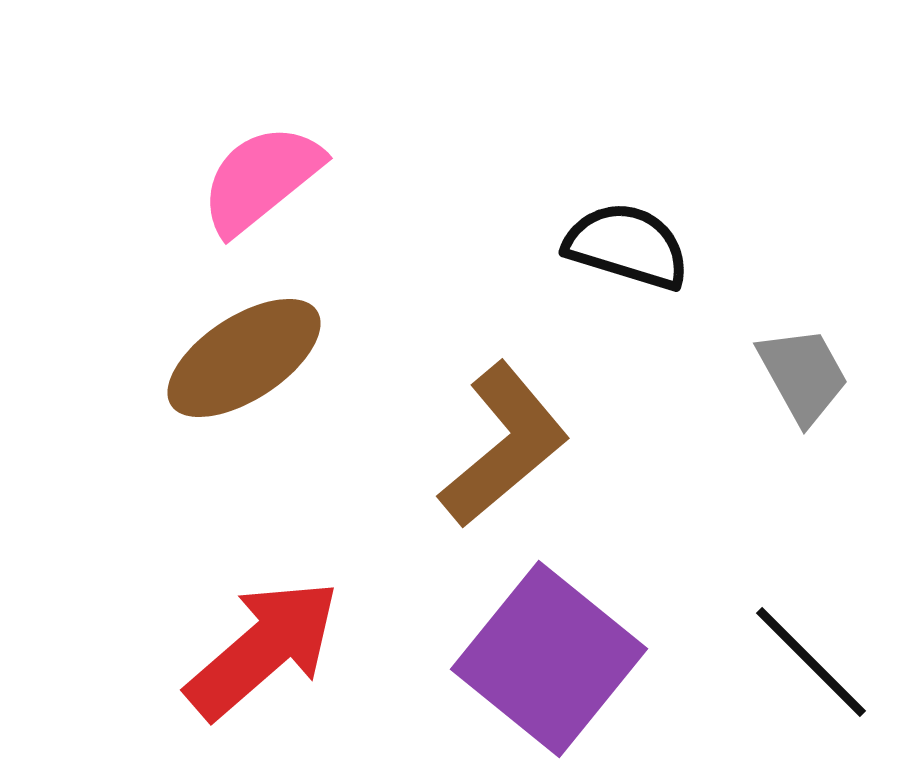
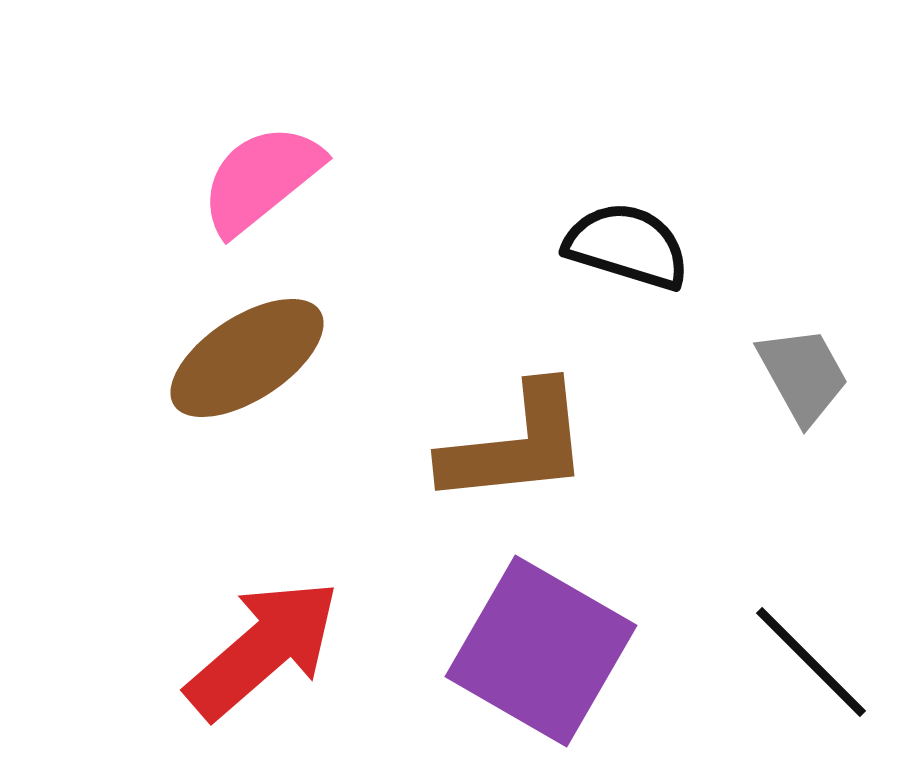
brown ellipse: moved 3 px right
brown L-shape: moved 12 px right; rotated 34 degrees clockwise
purple square: moved 8 px left, 8 px up; rotated 9 degrees counterclockwise
